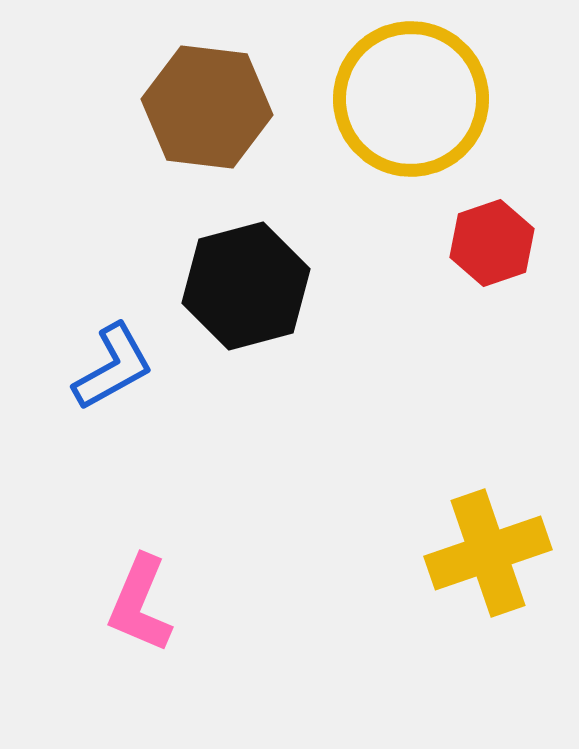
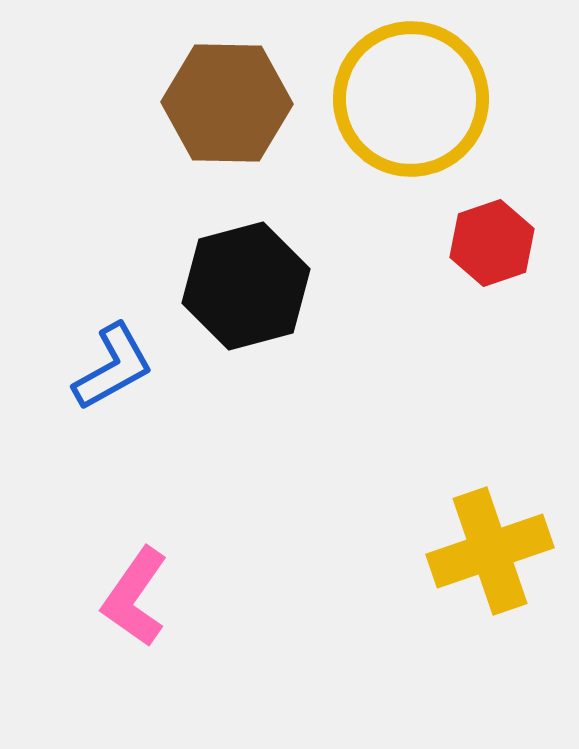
brown hexagon: moved 20 px right, 4 px up; rotated 6 degrees counterclockwise
yellow cross: moved 2 px right, 2 px up
pink L-shape: moved 5 px left, 7 px up; rotated 12 degrees clockwise
